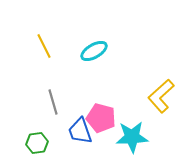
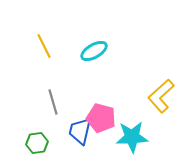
blue trapezoid: rotated 32 degrees clockwise
